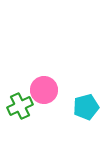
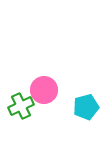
green cross: moved 1 px right
